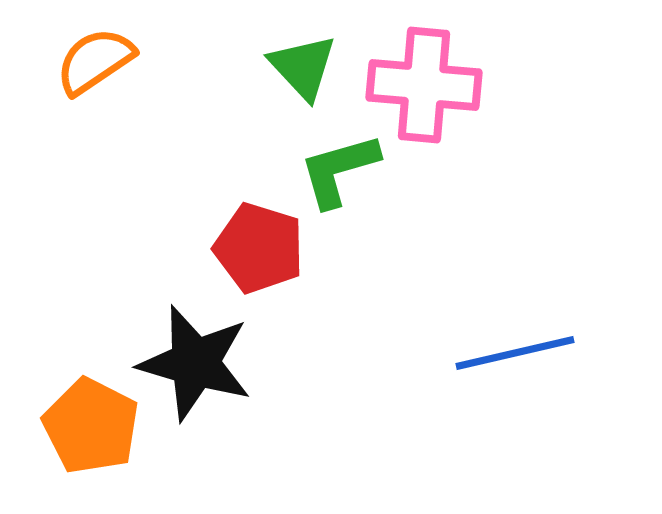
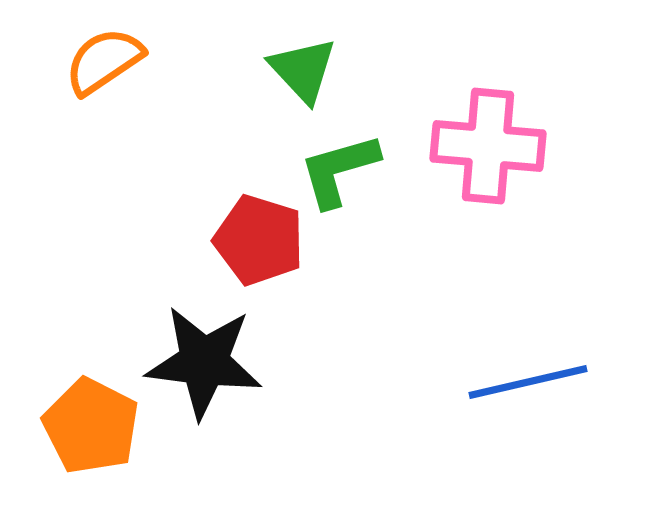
orange semicircle: moved 9 px right
green triangle: moved 3 px down
pink cross: moved 64 px right, 61 px down
red pentagon: moved 8 px up
blue line: moved 13 px right, 29 px down
black star: moved 9 px right, 1 px up; rotated 9 degrees counterclockwise
